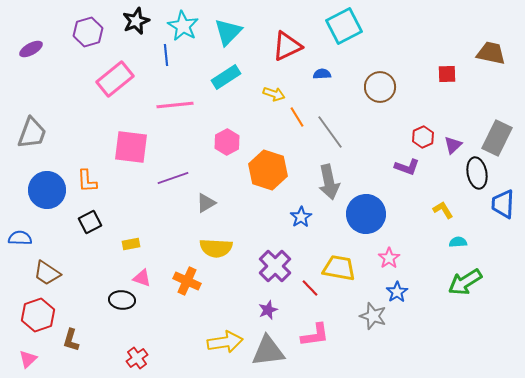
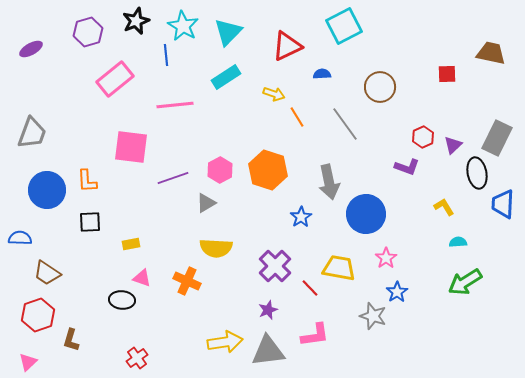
gray line at (330, 132): moved 15 px right, 8 px up
pink hexagon at (227, 142): moved 7 px left, 28 px down
yellow L-shape at (443, 210): moved 1 px right, 3 px up
black square at (90, 222): rotated 25 degrees clockwise
pink star at (389, 258): moved 3 px left
pink triangle at (28, 359): moved 3 px down
